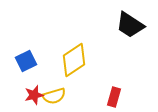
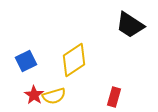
red star: rotated 24 degrees counterclockwise
